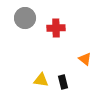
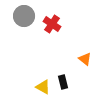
gray circle: moved 1 px left, 2 px up
red cross: moved 4 px left, 4 px up; rotated 36 degrees clockwise
yellow triangle: moved 2 px right, 7 px down; rotated 21 degrees clockwise
